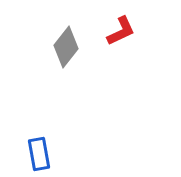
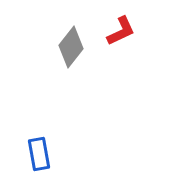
gray diamond: moved 5 px right
